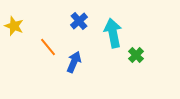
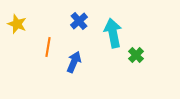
yellow star: moved 3 px right, 2 px up
orange line: rotated 48 degrees clockwise
